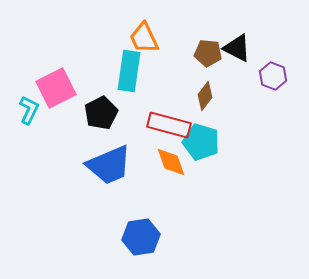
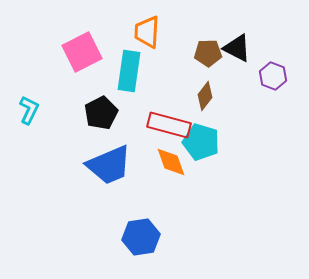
orange trapezoid: moved 3 px right, 6 px up; rotated 28 degrees clockwise
brown pentagon: rotated 8 degrees counterclockwise
pink square: moved 26 px right, 36 px up
